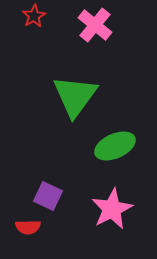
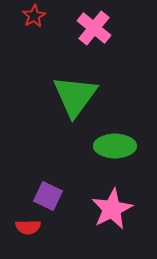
pink cross: moved 1 px left, 3 px down
green ellipse: rotated 24 degrees clockwise
